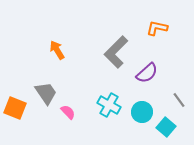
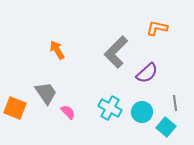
gray line: moved 4 px left, 3 px down; rotated 28 degrees clockwise
cyan cross: moved 1 px right, 3 px down
